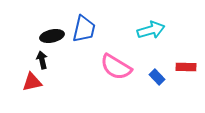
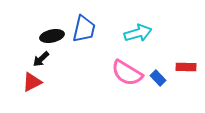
cyan arrow: moved 13 px left, 3 px down
black arrow: moved 1 px left, 1 px up; rotated 120 degrees counterclockwise
pink semicircle: moved 11 px right, 6 px down
blue rectangle: moved 1 px right, 1 px down
red triangle: rotated 15 degrees counterclockwise
